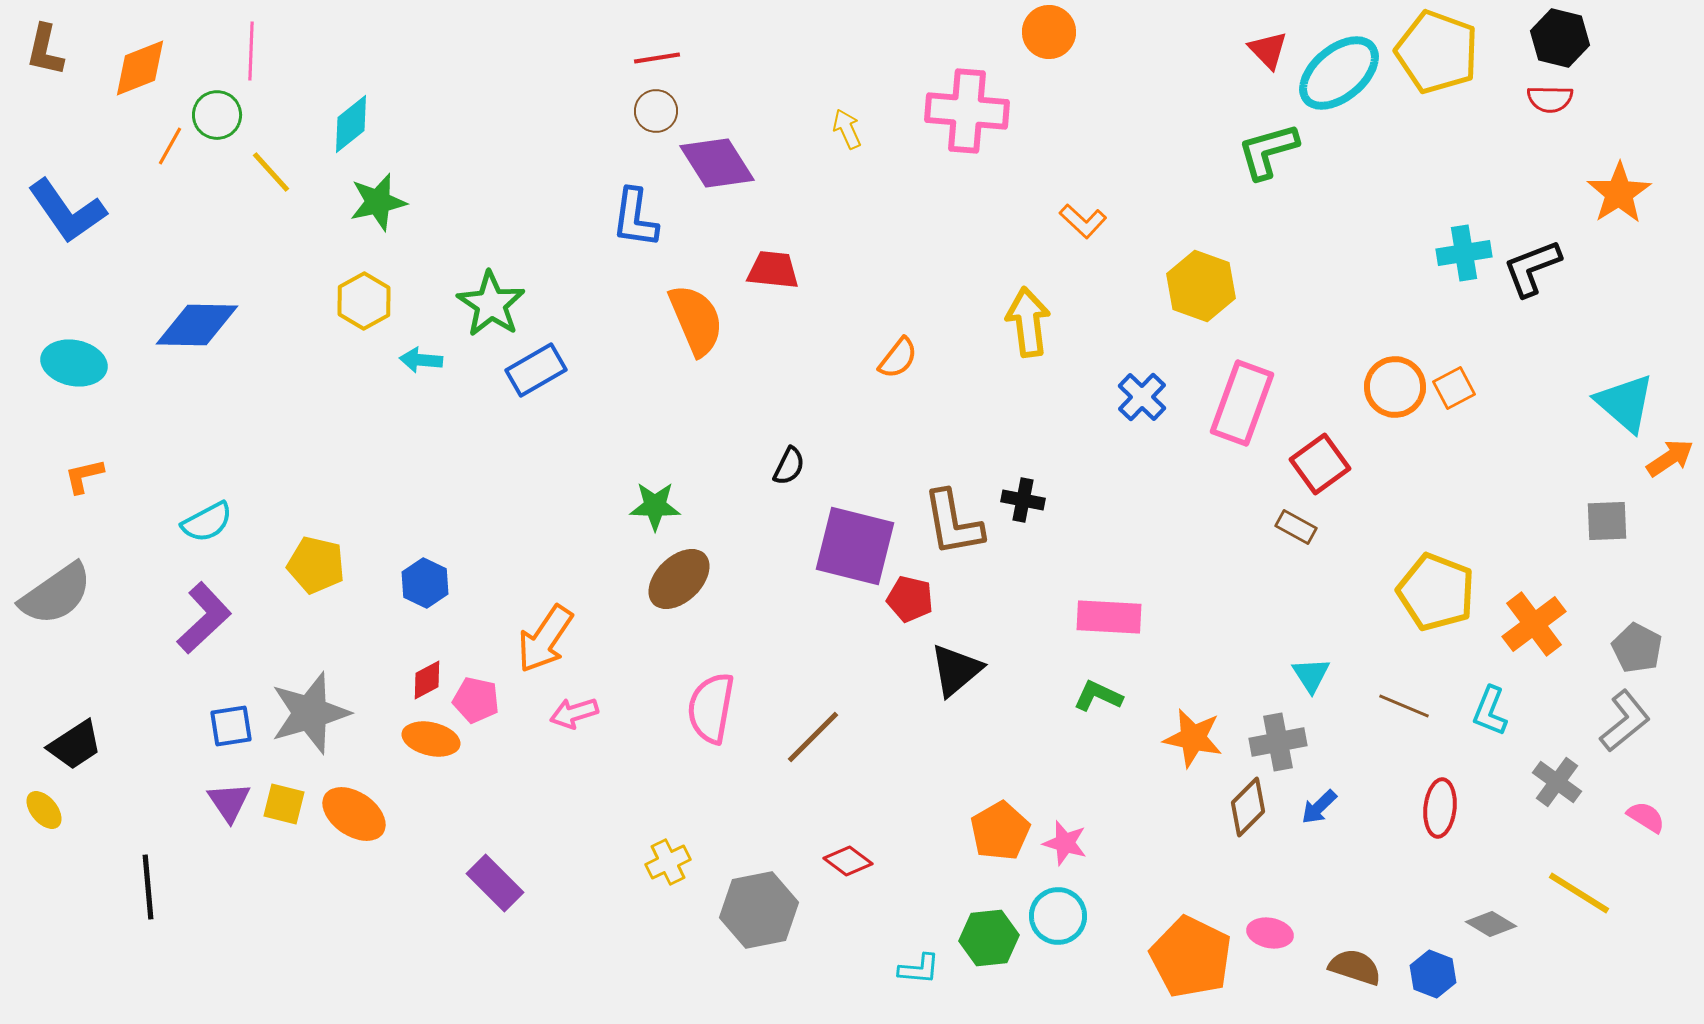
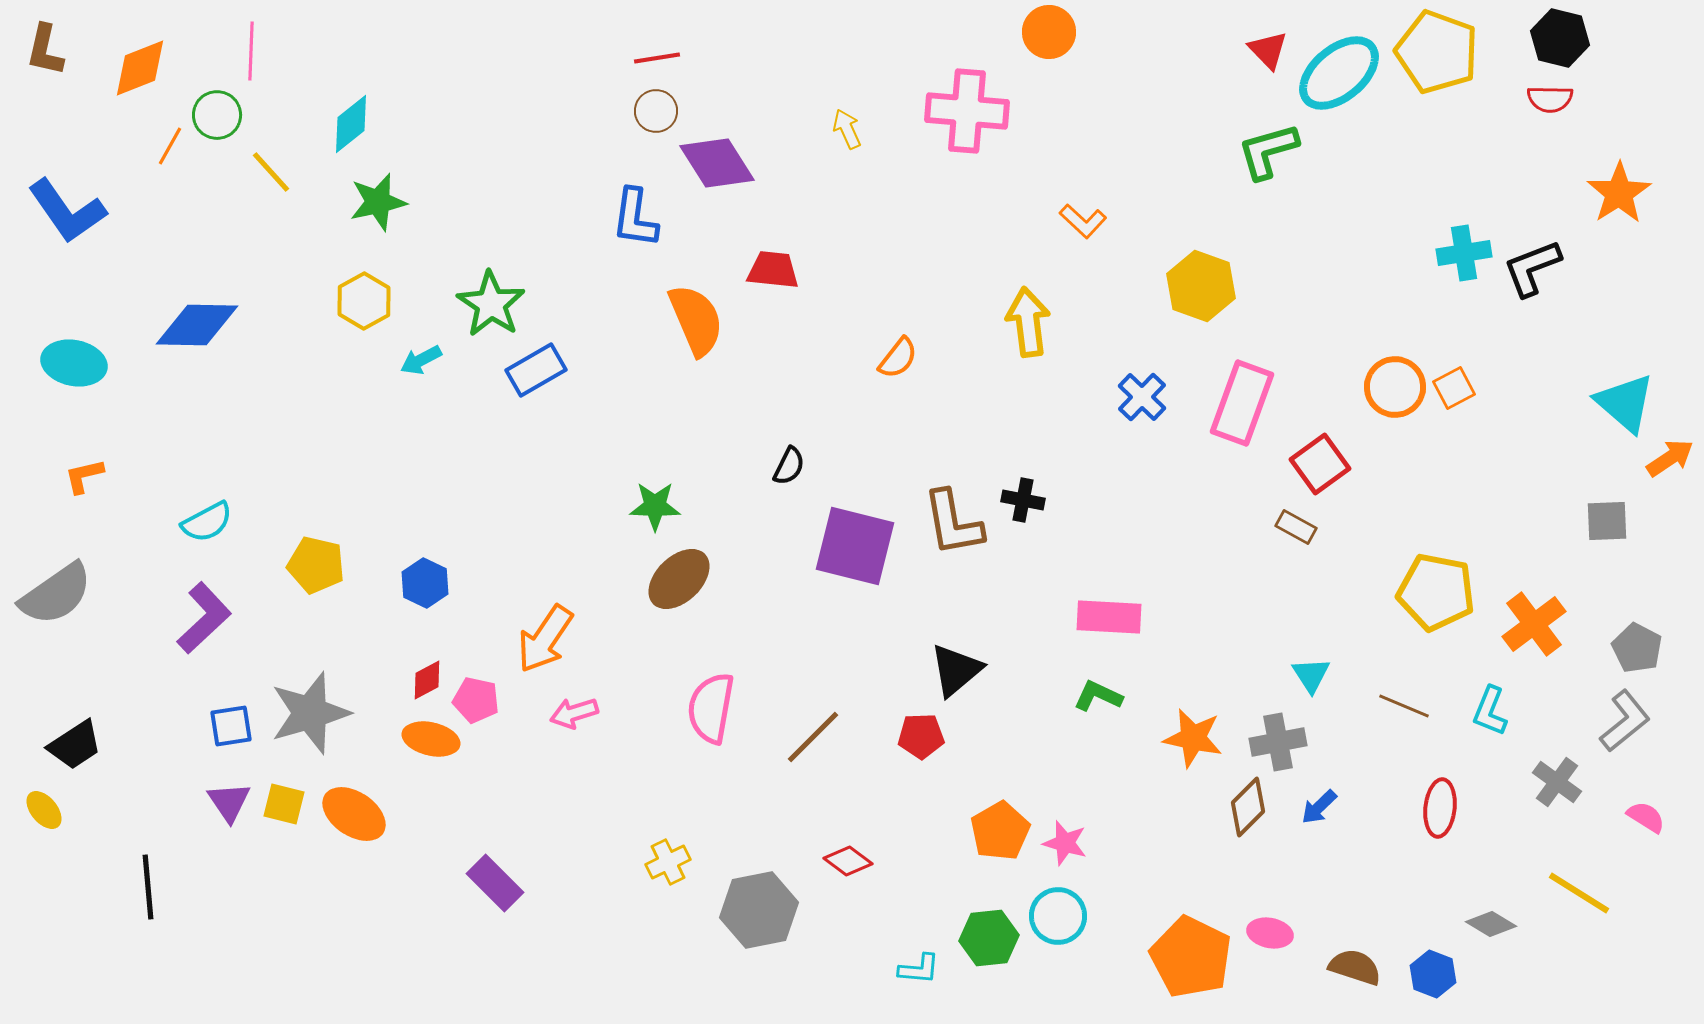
cyan arrow at (421, 360): rotated 33 degrees counterclockwise
yellow pentagon at (1436, 592): rotated 10 degrees counterclockwise
red pentagon at (910, 599): moved 11 px right, 137 px down; rotated 15 degrees counterclockwise
